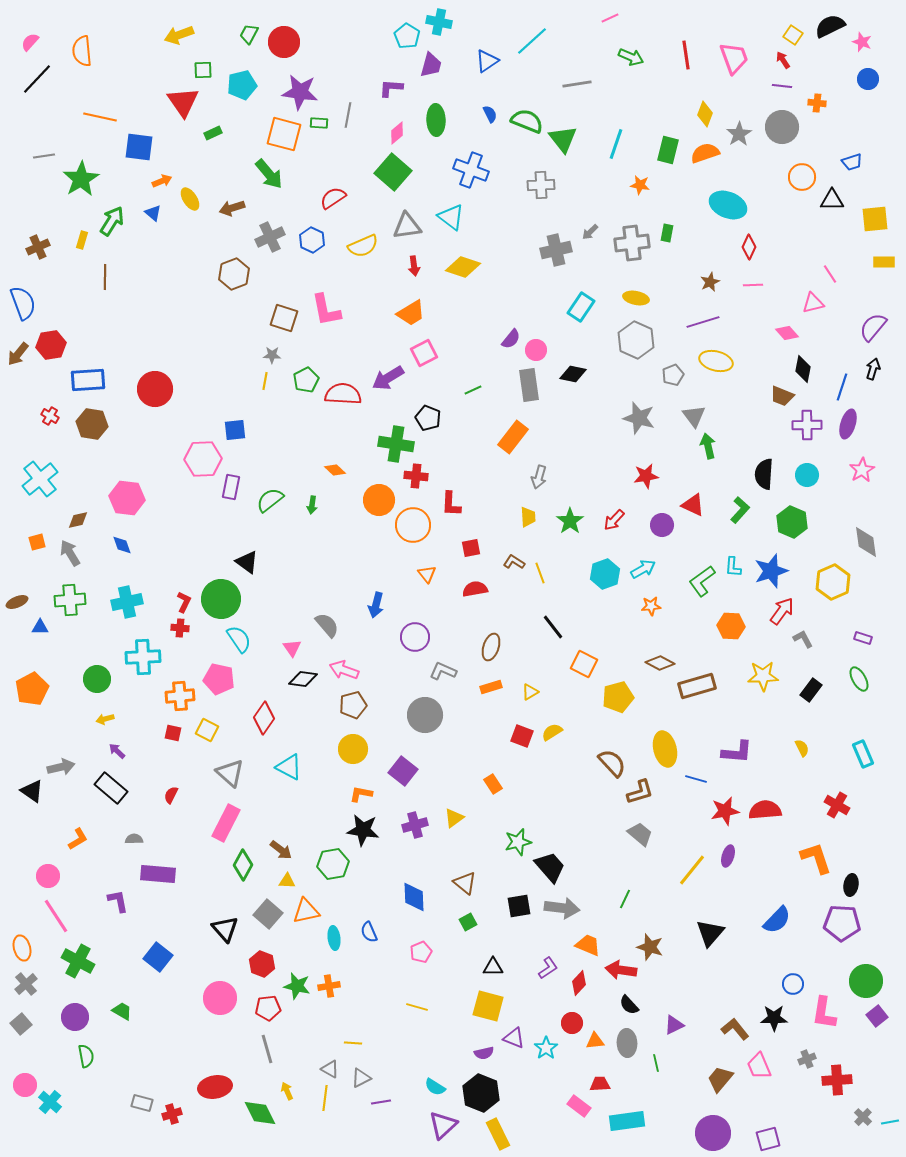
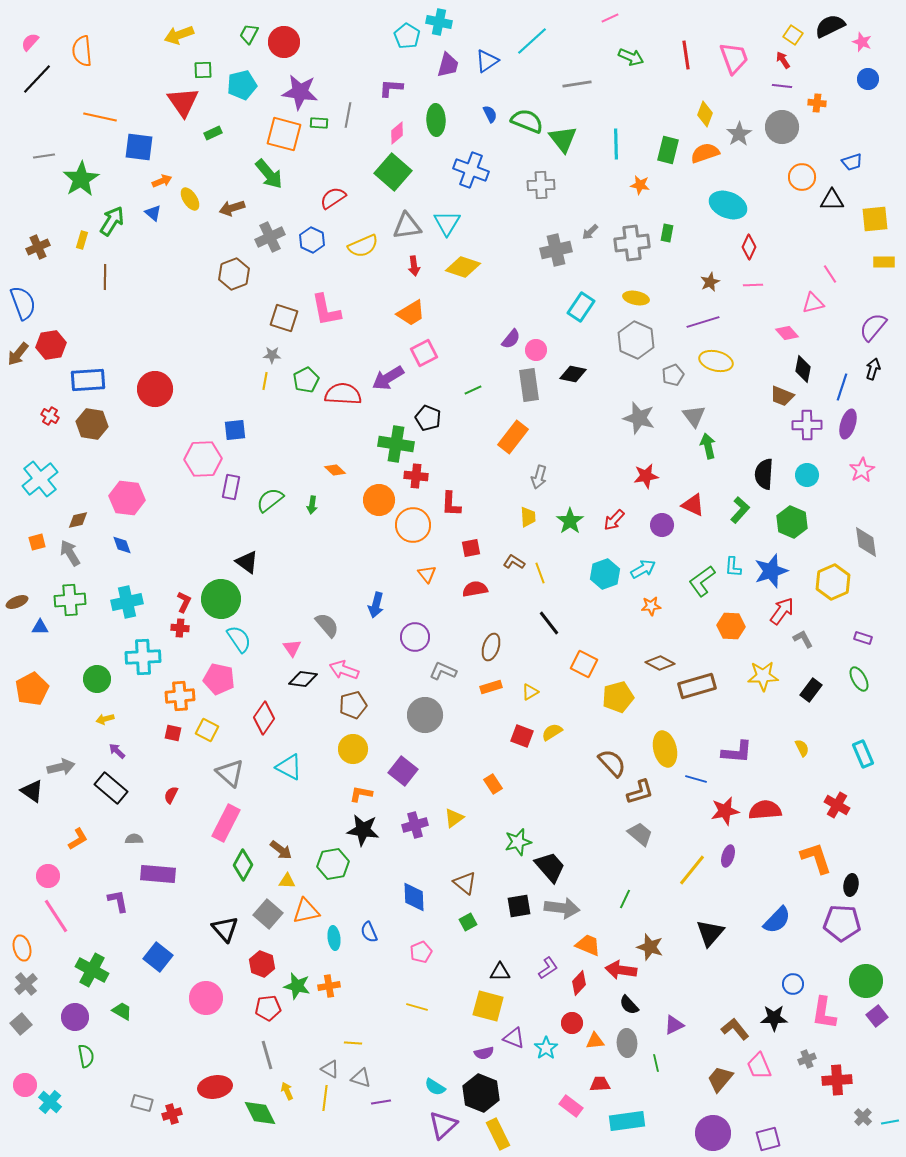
purple trapezoid at (431, 65): moved 17 px right
cyan line at (616, 144): rotated 20 degrees counterclockwise
cyan triangle at (451, 217): moved 4 px left, 6 px down; rotated 24 degrees clockwise
black line at (553, 627): moved 4 px left, 4 px up
green cross at (78, 961): moved 14 px right, 9 px down
black triangle at (493, 967): moved 7 px right, 5 px down
pink circle at (220, 998): moved 14 px left
gray line at (267, 1049): moved 6 px down
gray triangle at (361, 1078): rotated 45 degrees clockwise
pink rectangle at (579, 1106): moved 8 px left
